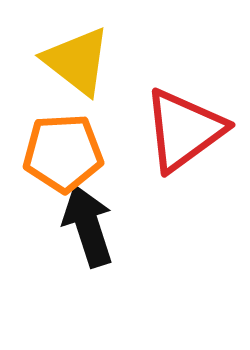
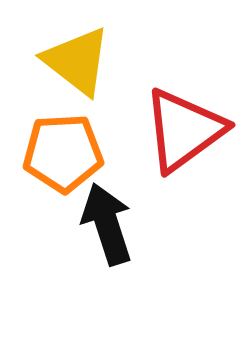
black arrow: moved 19 px right, 2 px up
